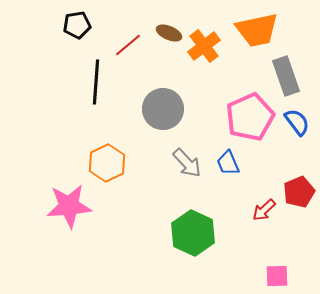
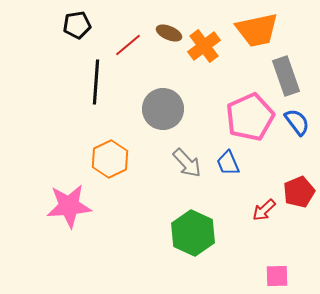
orange hexagon: moved 3 px right, 4 px up
